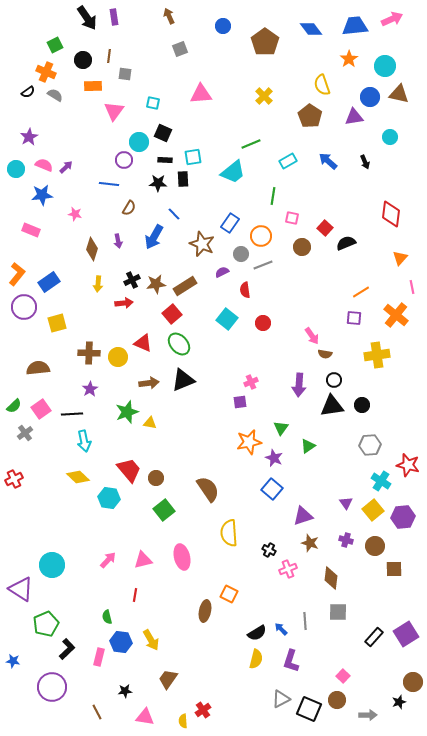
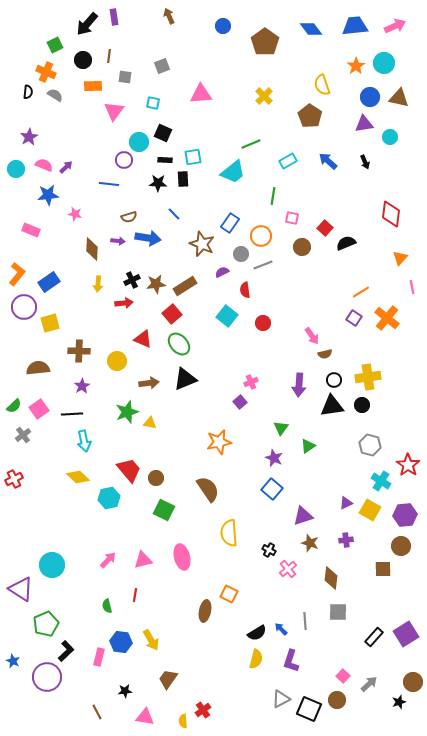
black arrow at (87, 18): moved 6 px down; rotated 75 degrees clockwise
pink arrow at (392, 19): moved 3 px right, 7 px down
gray square at (180, 49): moved 18 px left, 17 px down
orange star at (349, 59): moved 7 px right, 7 px down
cyan circle at (385, 66): moved 1 px left, 3 px up
gray square at (125, 74): moved 3 px down
black semicircle at (28, 92): rotated 48 degrees counterclockwise
brown triangle at (399, 94): moved 4 px down
purple triangle at (354, 117): moved 10 px right, 7 px down
blue star at (42, 195): moved 6 px right
brown semicircle at (129, 208): moved 9 px down; rotated 42 degrees clockwise
blue arrow at (154, 237): moved 6 px left, 1 px down; rotated 110 degrees counterclockwise
purple arrow at (118, 241): rotated 72 degrees counterclockwise
brown diamond at (92, 249): rotated 15 degrees counterclockwise
orange cross at (396, 315): moved 9 px left, 3 px down
purple square at (354, 318): rotated 28 degrees clockwise
cyan square at (227, 319): moved 3 px up
yellow square at (57, 323): moved 7 px left
red triangle at (143, 343): moved 4 px up
brown cross at (89, 353): moved 10 px left, 2 px up
brown semicircle at (325, 354): rotated 24 degrees counterclockwise
yellow cross at (377, 355): moved 9 px left, 22 px down
yellow circle at (118, 357): moved 1 px left, 4 px down
black triangle at (183, 380): moved 2 px right, 1 px up
purple star at (90, 389): moved 8 px left, 3 px up
purple square at (240, 402): rotated 32 degrees counterclockwise
pink square at (41, 409): moved 2 px left
gray cross at (25, 433): moved 2 px left, 2 px down
orange star at (249, 442): moved 30 px left
gray hexagon at (370, 445): rotated 20 degrees clockwise
red star at (408, 465): rotated 20 degrees clockwise
cyan hexagon at (109, 498): rotated 20 degrees counterclockwise
purple triangle at (346, 503): rotated 40 degrees clockwise
green square at (164, 510): rotated 25 degrees counterclockwise
yellow square at (373, 510): moved 3 px left; rotated 20 degrees counterclockwise
purple hexagon at (403, 517): moved 2 px right, 2 px up
purple cross at (346, 540): rotated 24 degrees counterclockwise
brown circle at (375, 546): moved 26 px right
pink cross at (288, 569): rotated 18 degrees counterclockwise
brown square at (394, 569): moved 11 px left
green semicircle at (107, 617): moved 11 px up
black L-shape at (67, 649): moved 1 px left, 2 px down
blue star at (13, 661): rotated 16 degrees clockwise
purple circle at (52, 687): moved 5 px left, 10 px up
gray arrow at (368, 715): moved 1 px right, 31 px up; rotated 42 degrees counterclockwise
